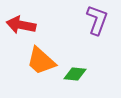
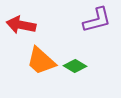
purple L-shape: rotated 56 degrees clockwise
green diamond: moved 8 px up; rotated 25 degrees clockwise
